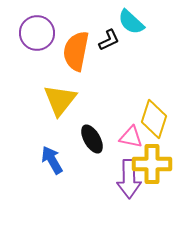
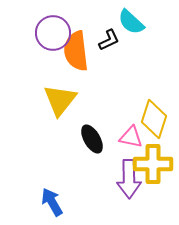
purple circle: moved 16 px right
orange semicircle: rotated 18 degrees counterclockwise
blue arrow: moved 42 px down
yellow cross: moved 1 px right
